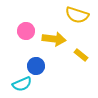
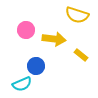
pink circle: moved 1 px up
